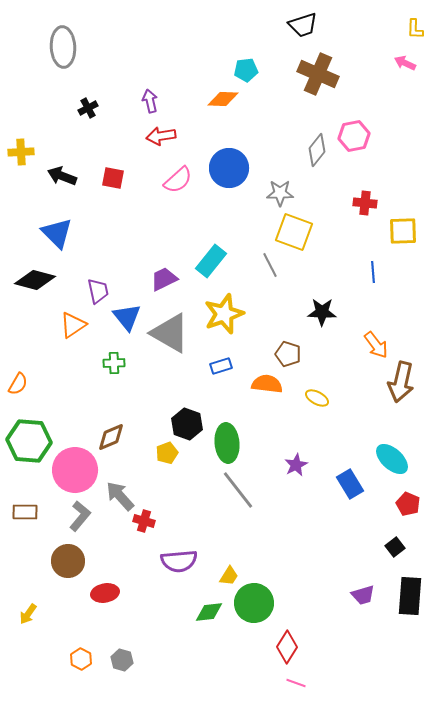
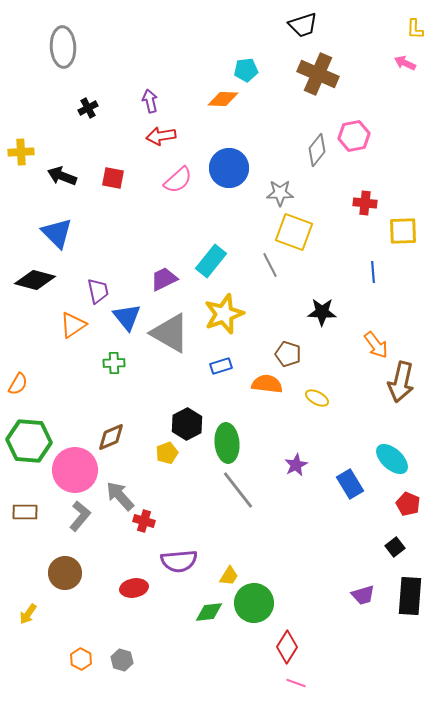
black hexagon at (187, 424): rotated 12 degrees clockwise
brown circle at (68, 561): moved 3 px left, 12 px down
red ellipse at (105, 593): moved 29 px right, 5 px up
